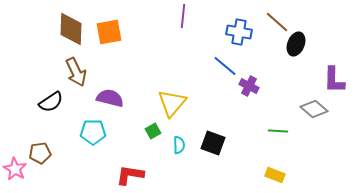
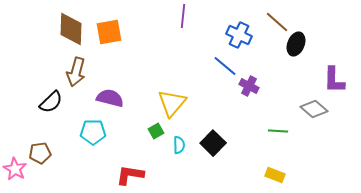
blue cross: moved 3 px down; rotated 15 degrees clockwise
brown arrow: rotated 40 degrees clockwise
black semicircle: rotated 10 degrees counterclockwise
green square: moved 3 px right
black square: rotated 25 degrees clockwise
